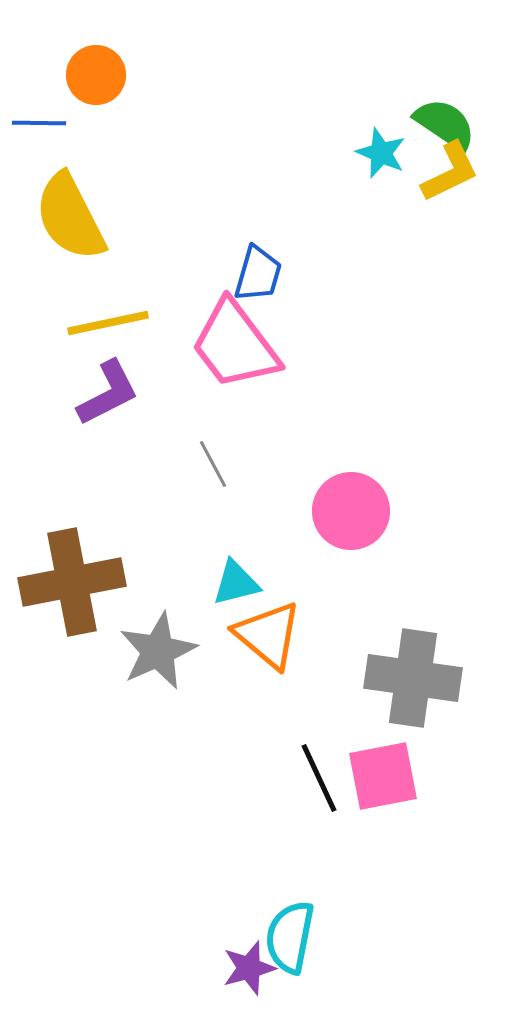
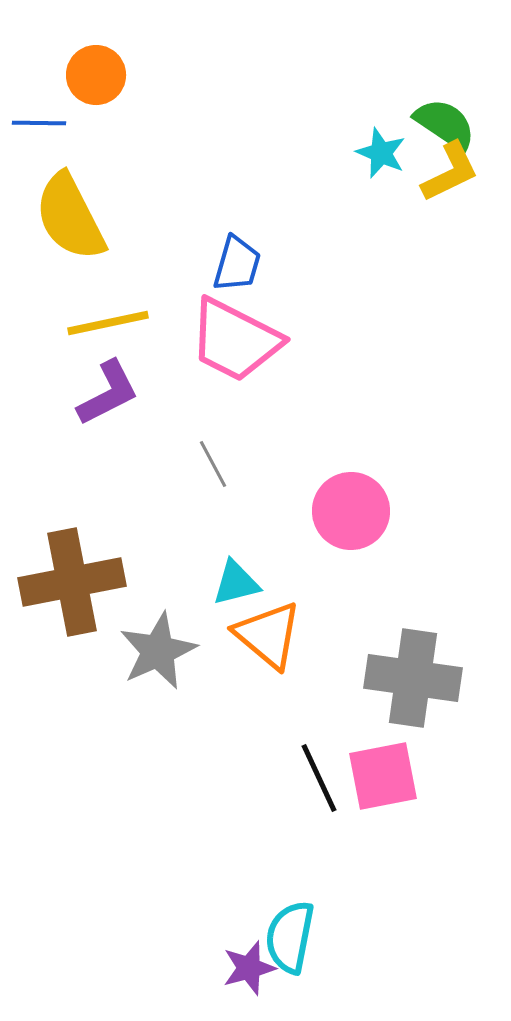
blue trapezoid: moved 21 px left, 10 px up
pink trapezoid: moved 5 px up; rotated 26 degrees counterclockwise
